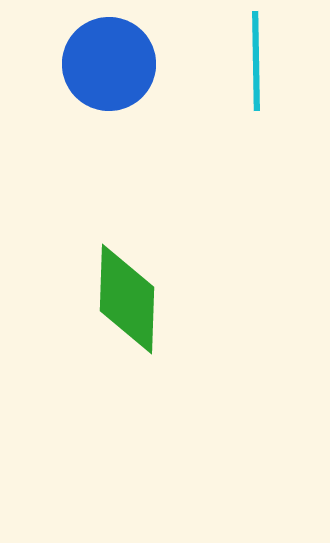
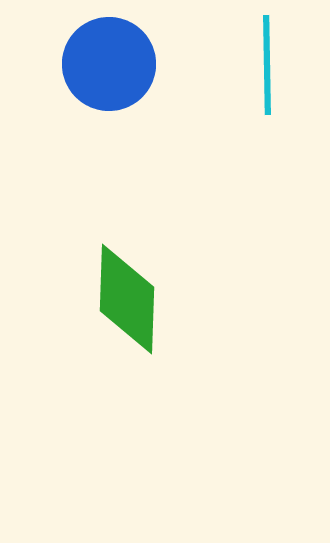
cyan line: moved 11 px right, 4 px down
